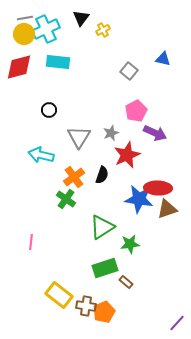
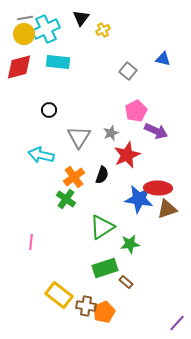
gray square: moved 1 px left
purple arrow: moved 1 px right, 2 px up
